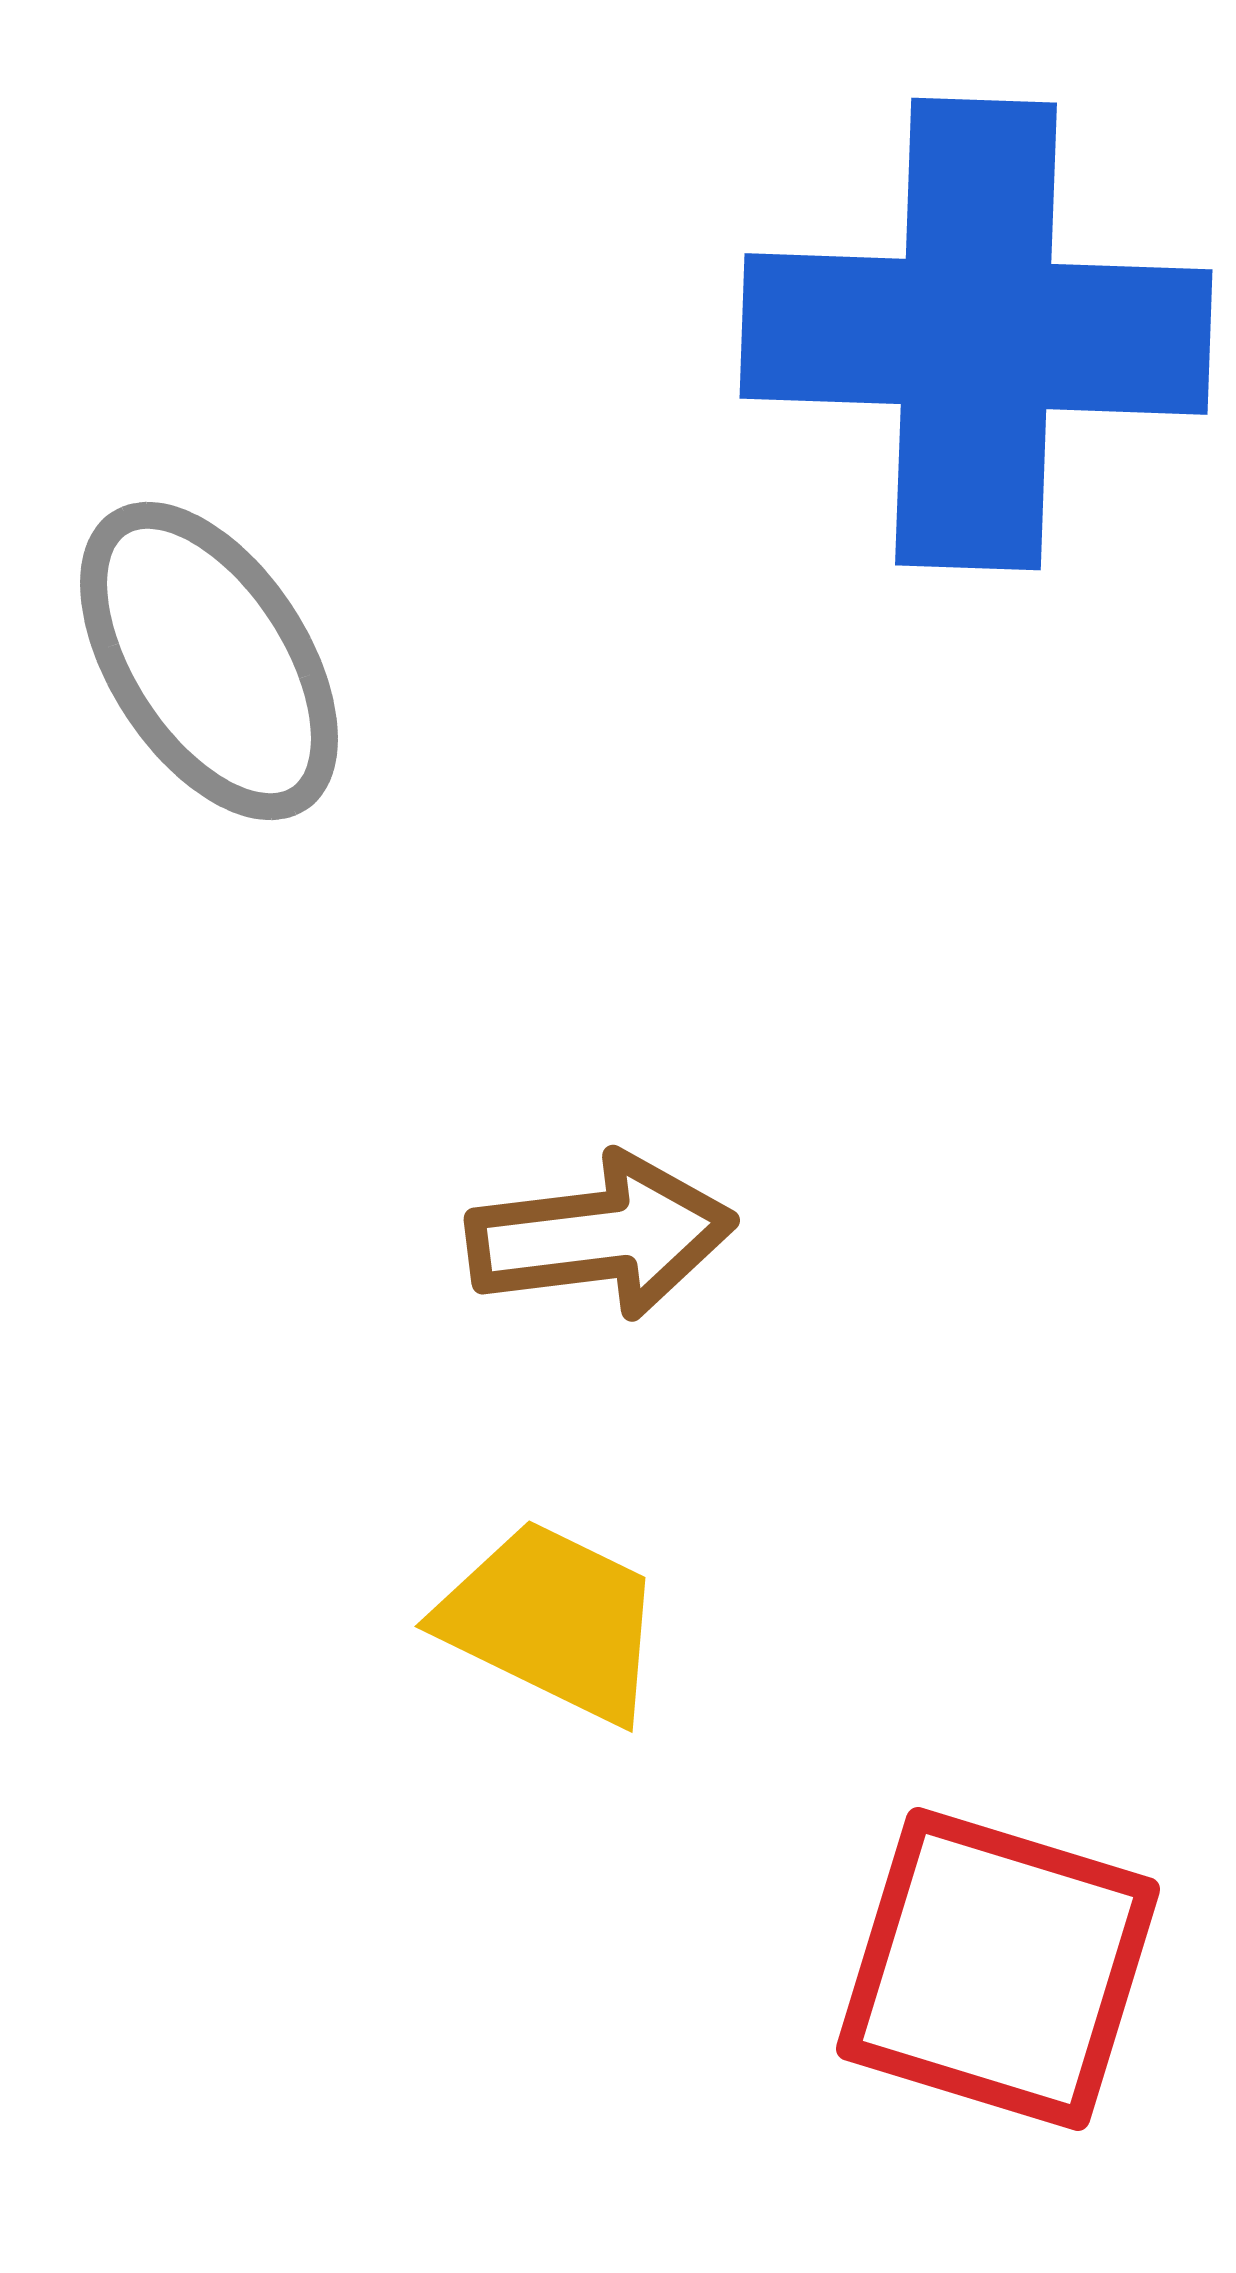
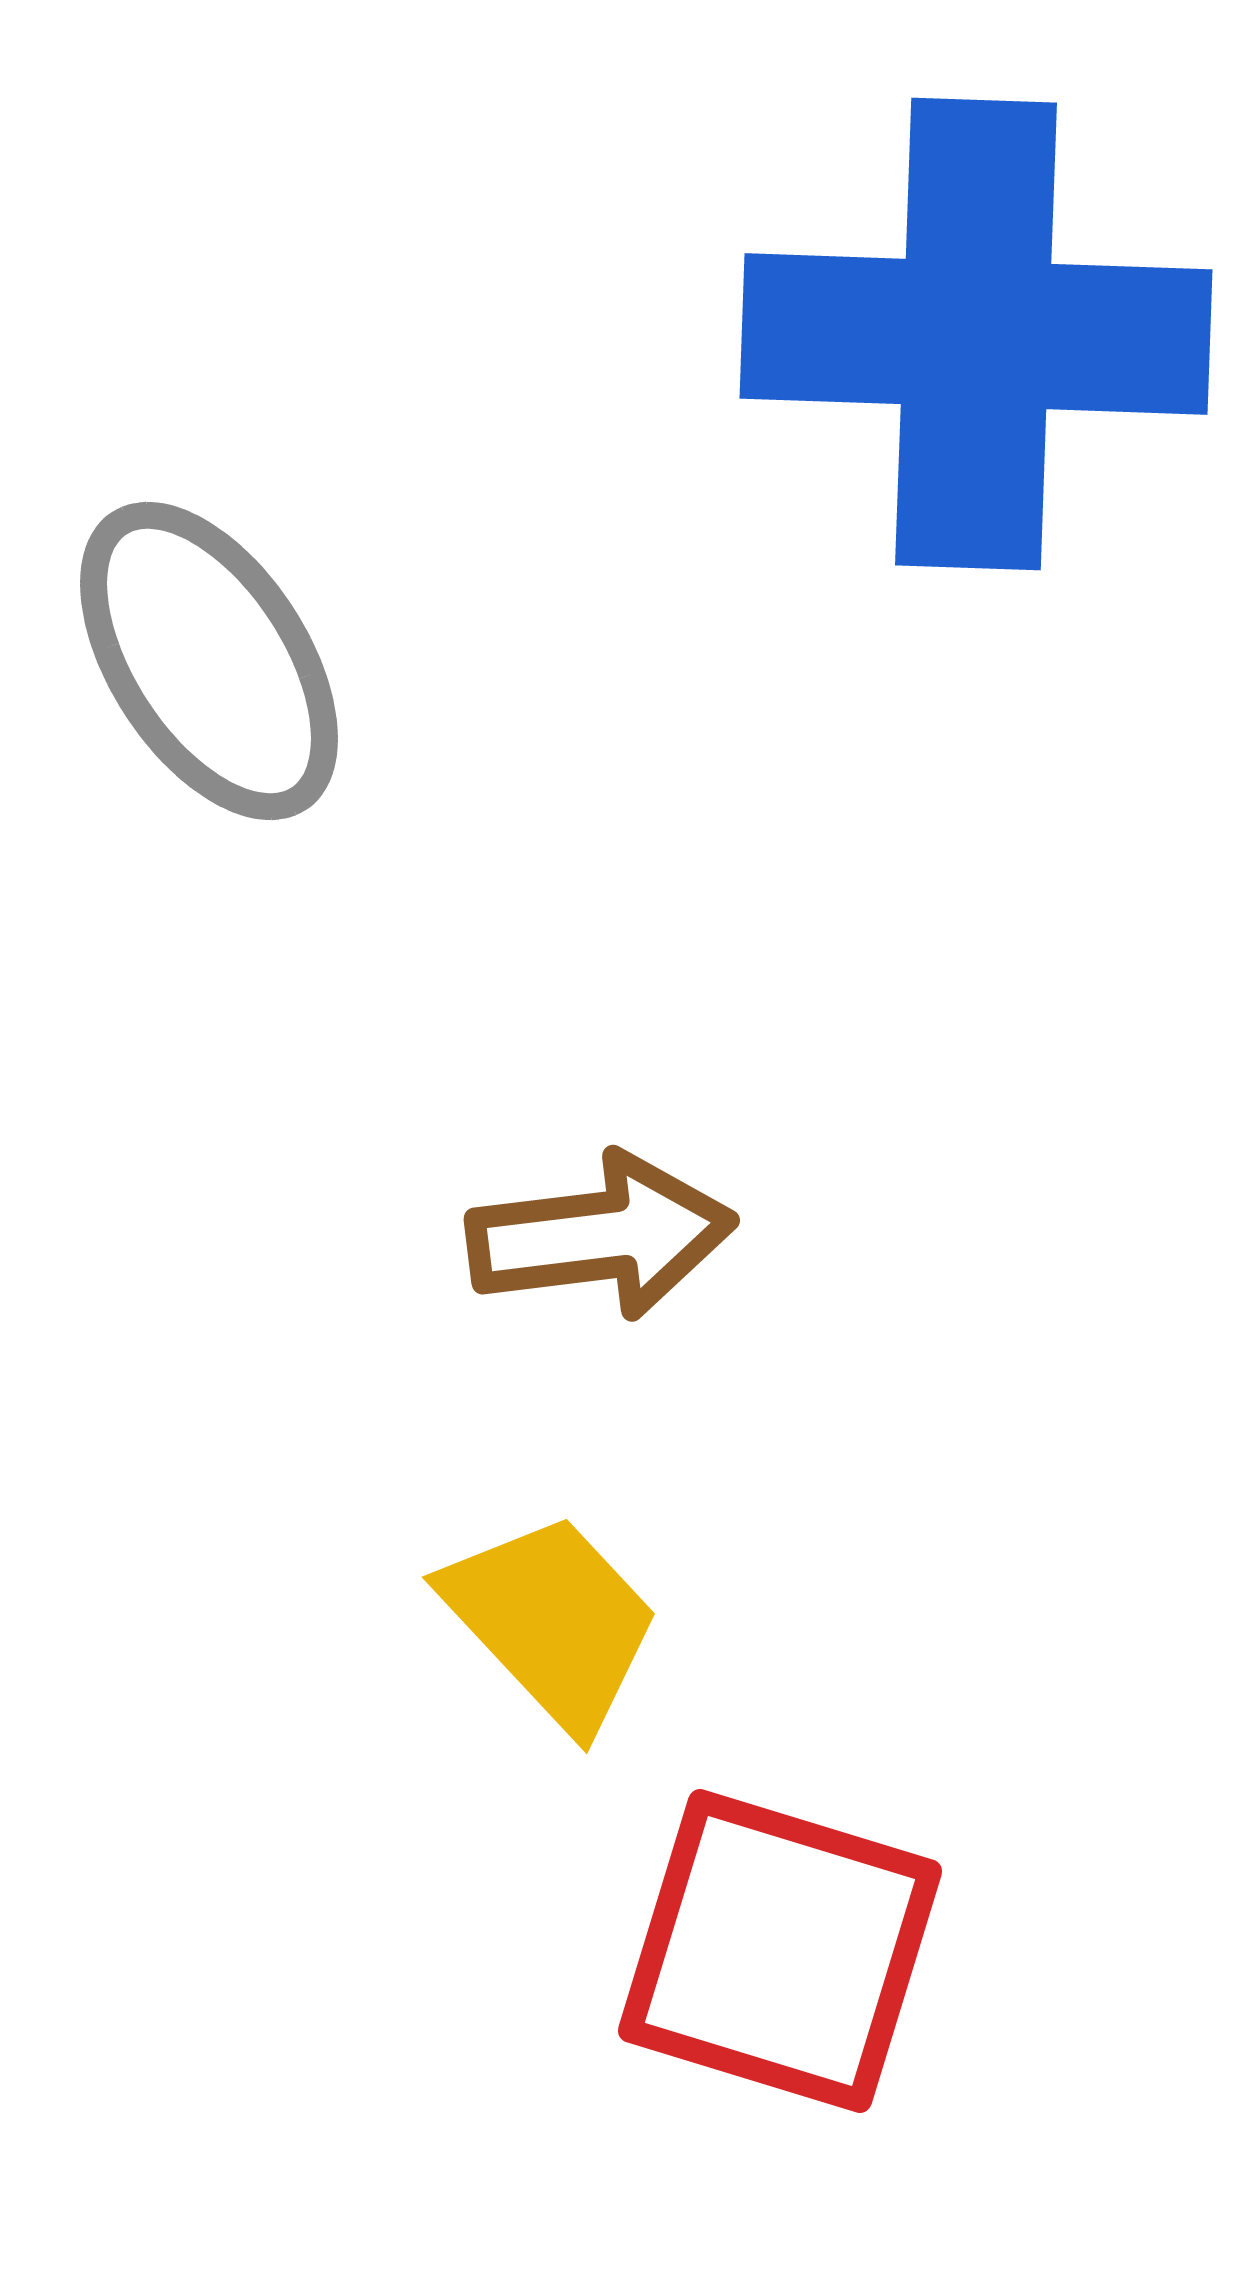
yellow trapezoid: rotated 21 degrees clockwise
red square: moved 218 px left, 18 px up
